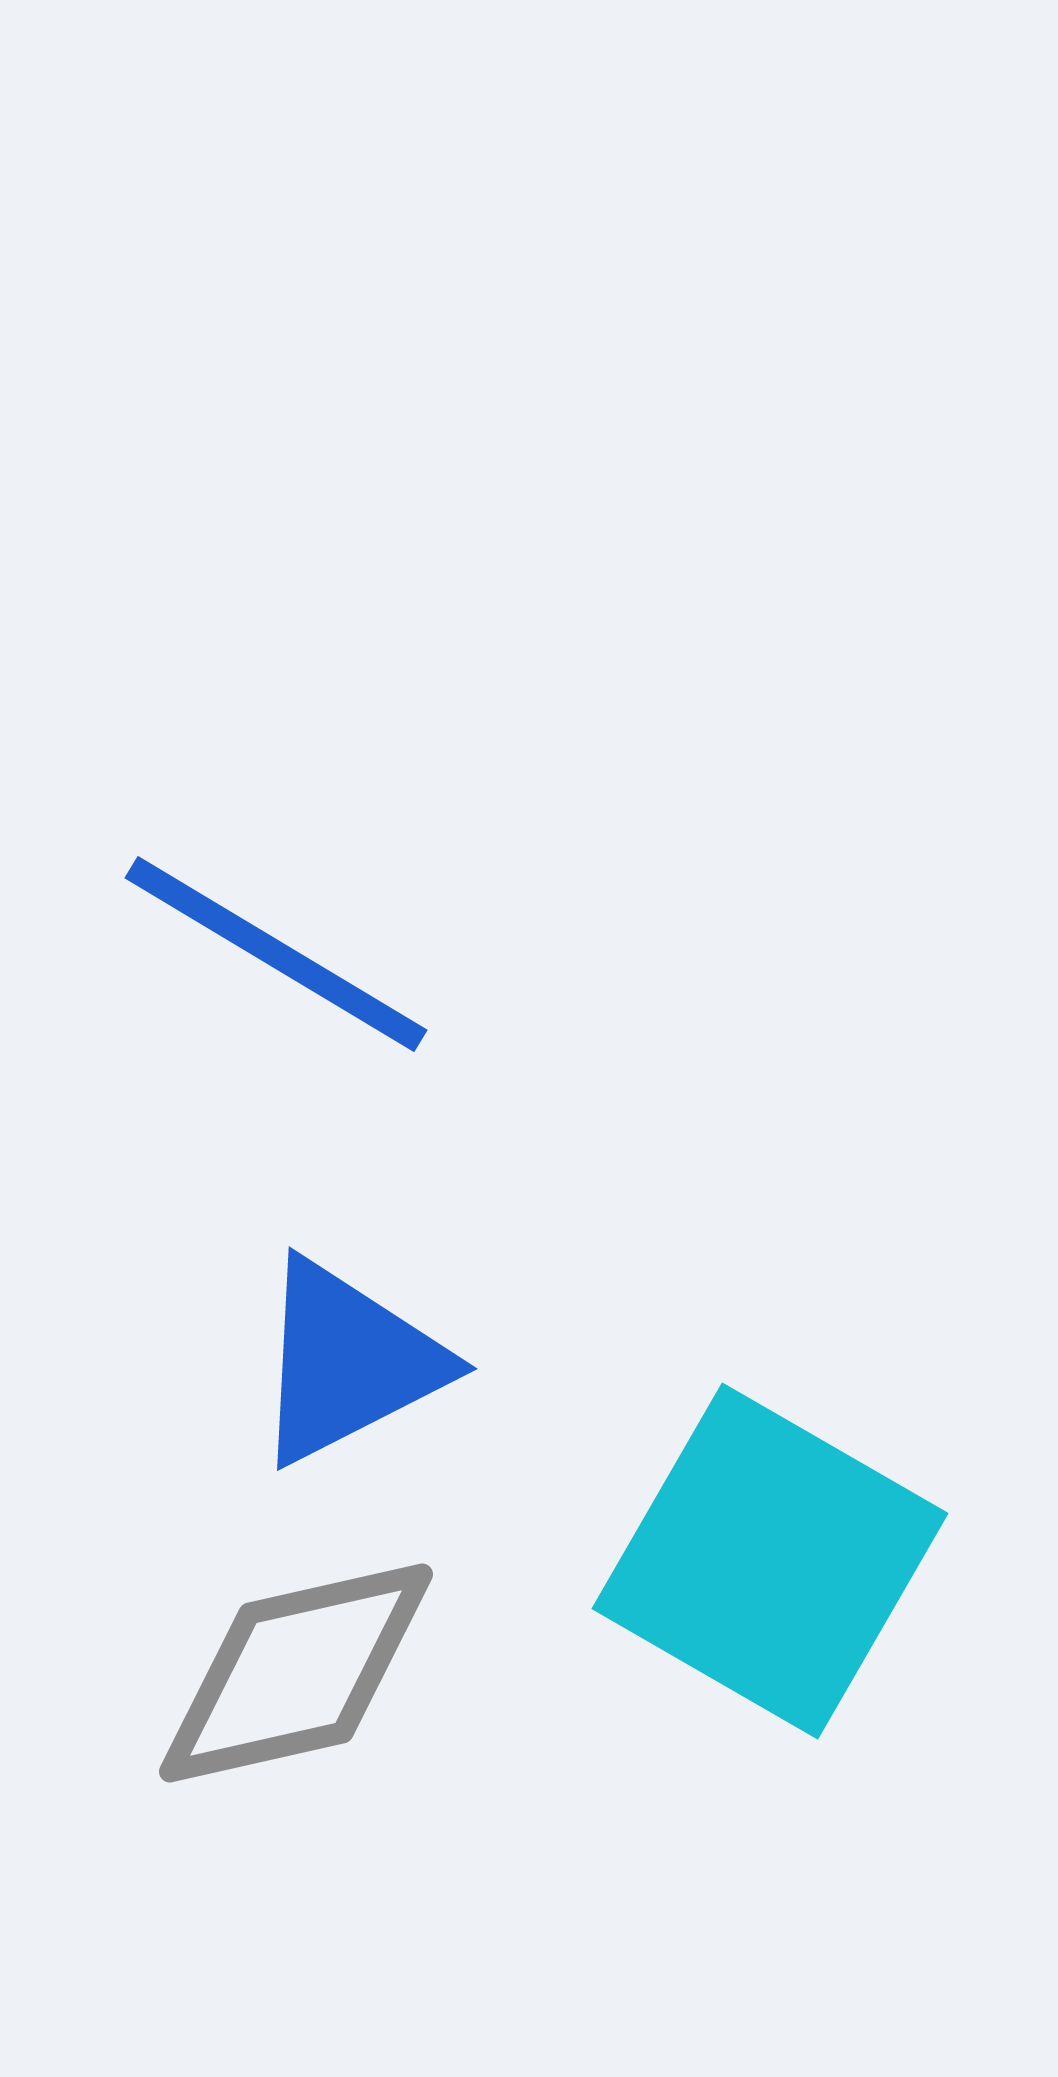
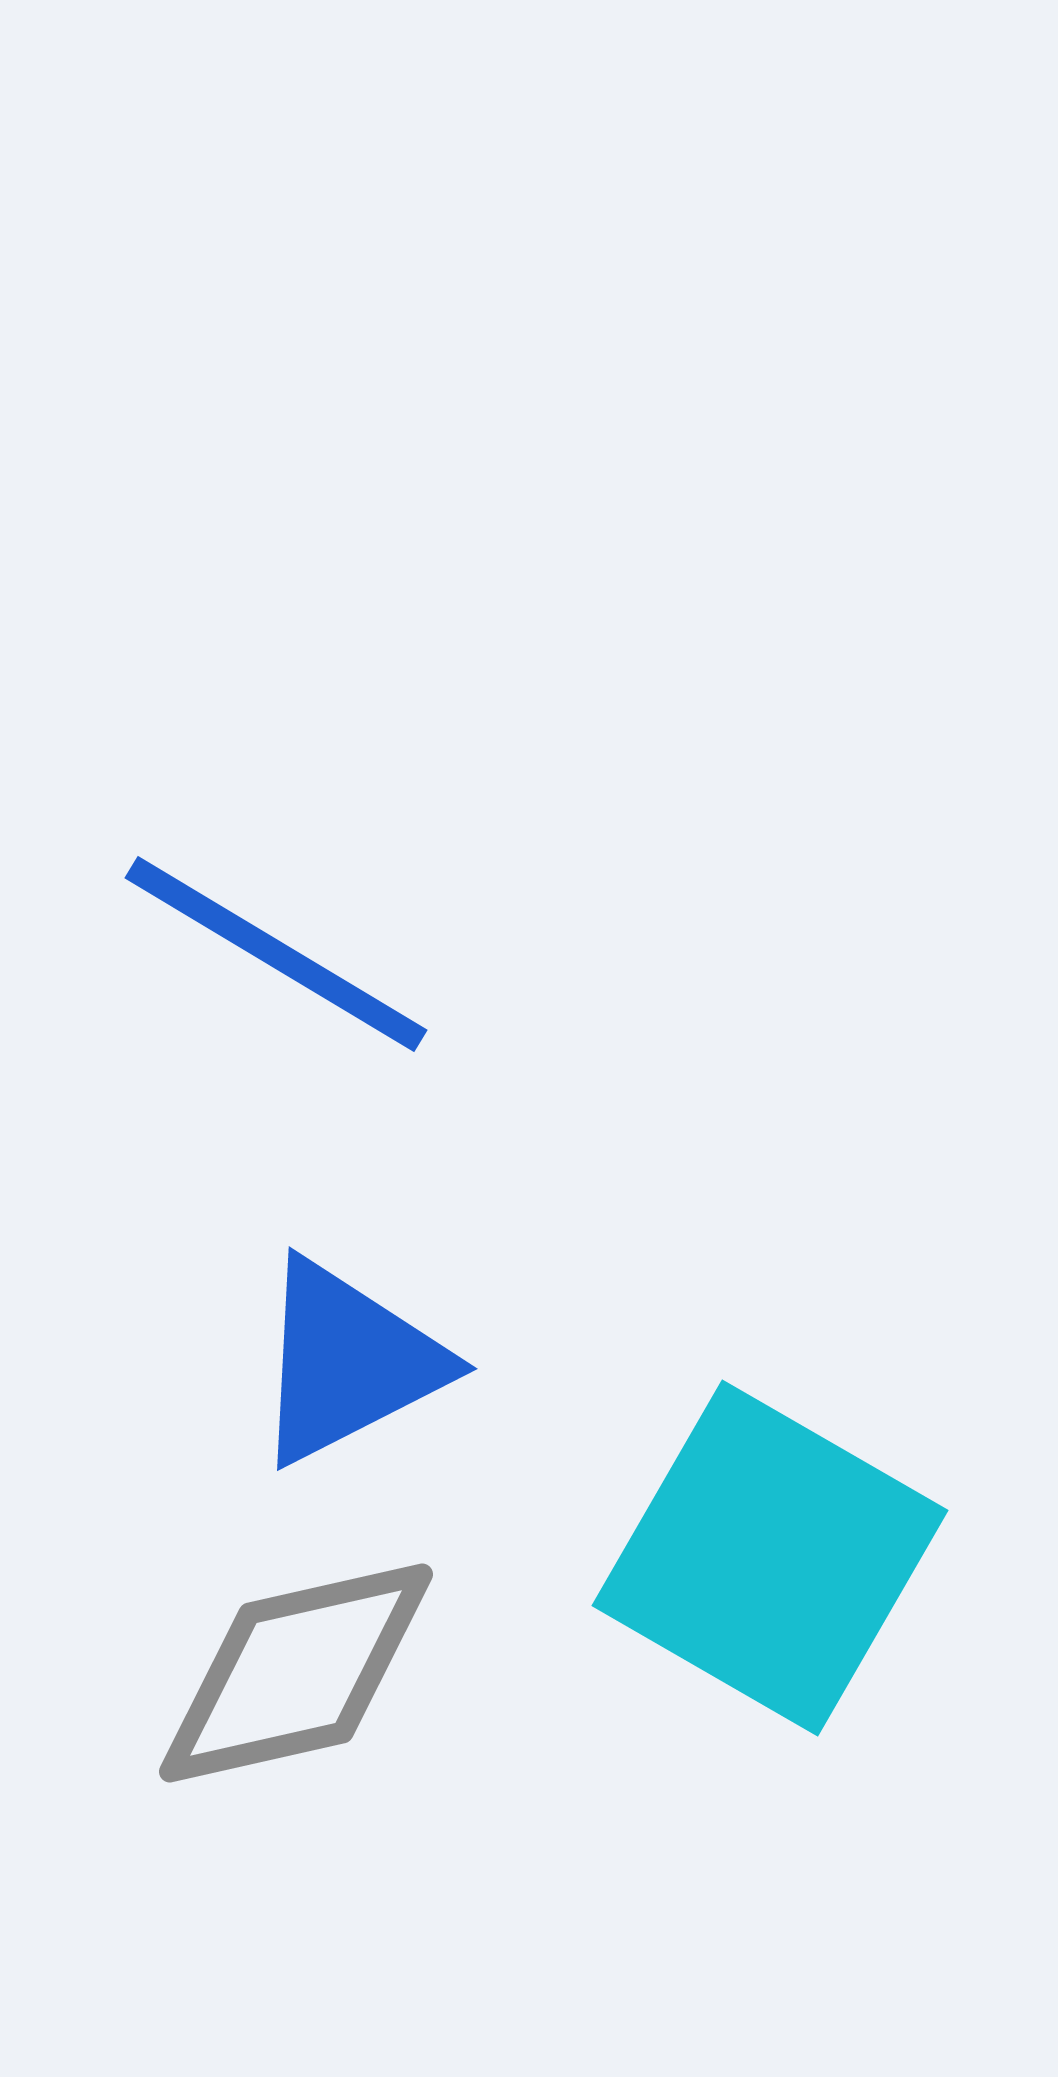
cyan square: moved 3 px up
